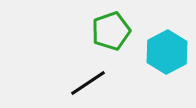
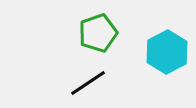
green pentagon: moved 13 px left, 2 px down
